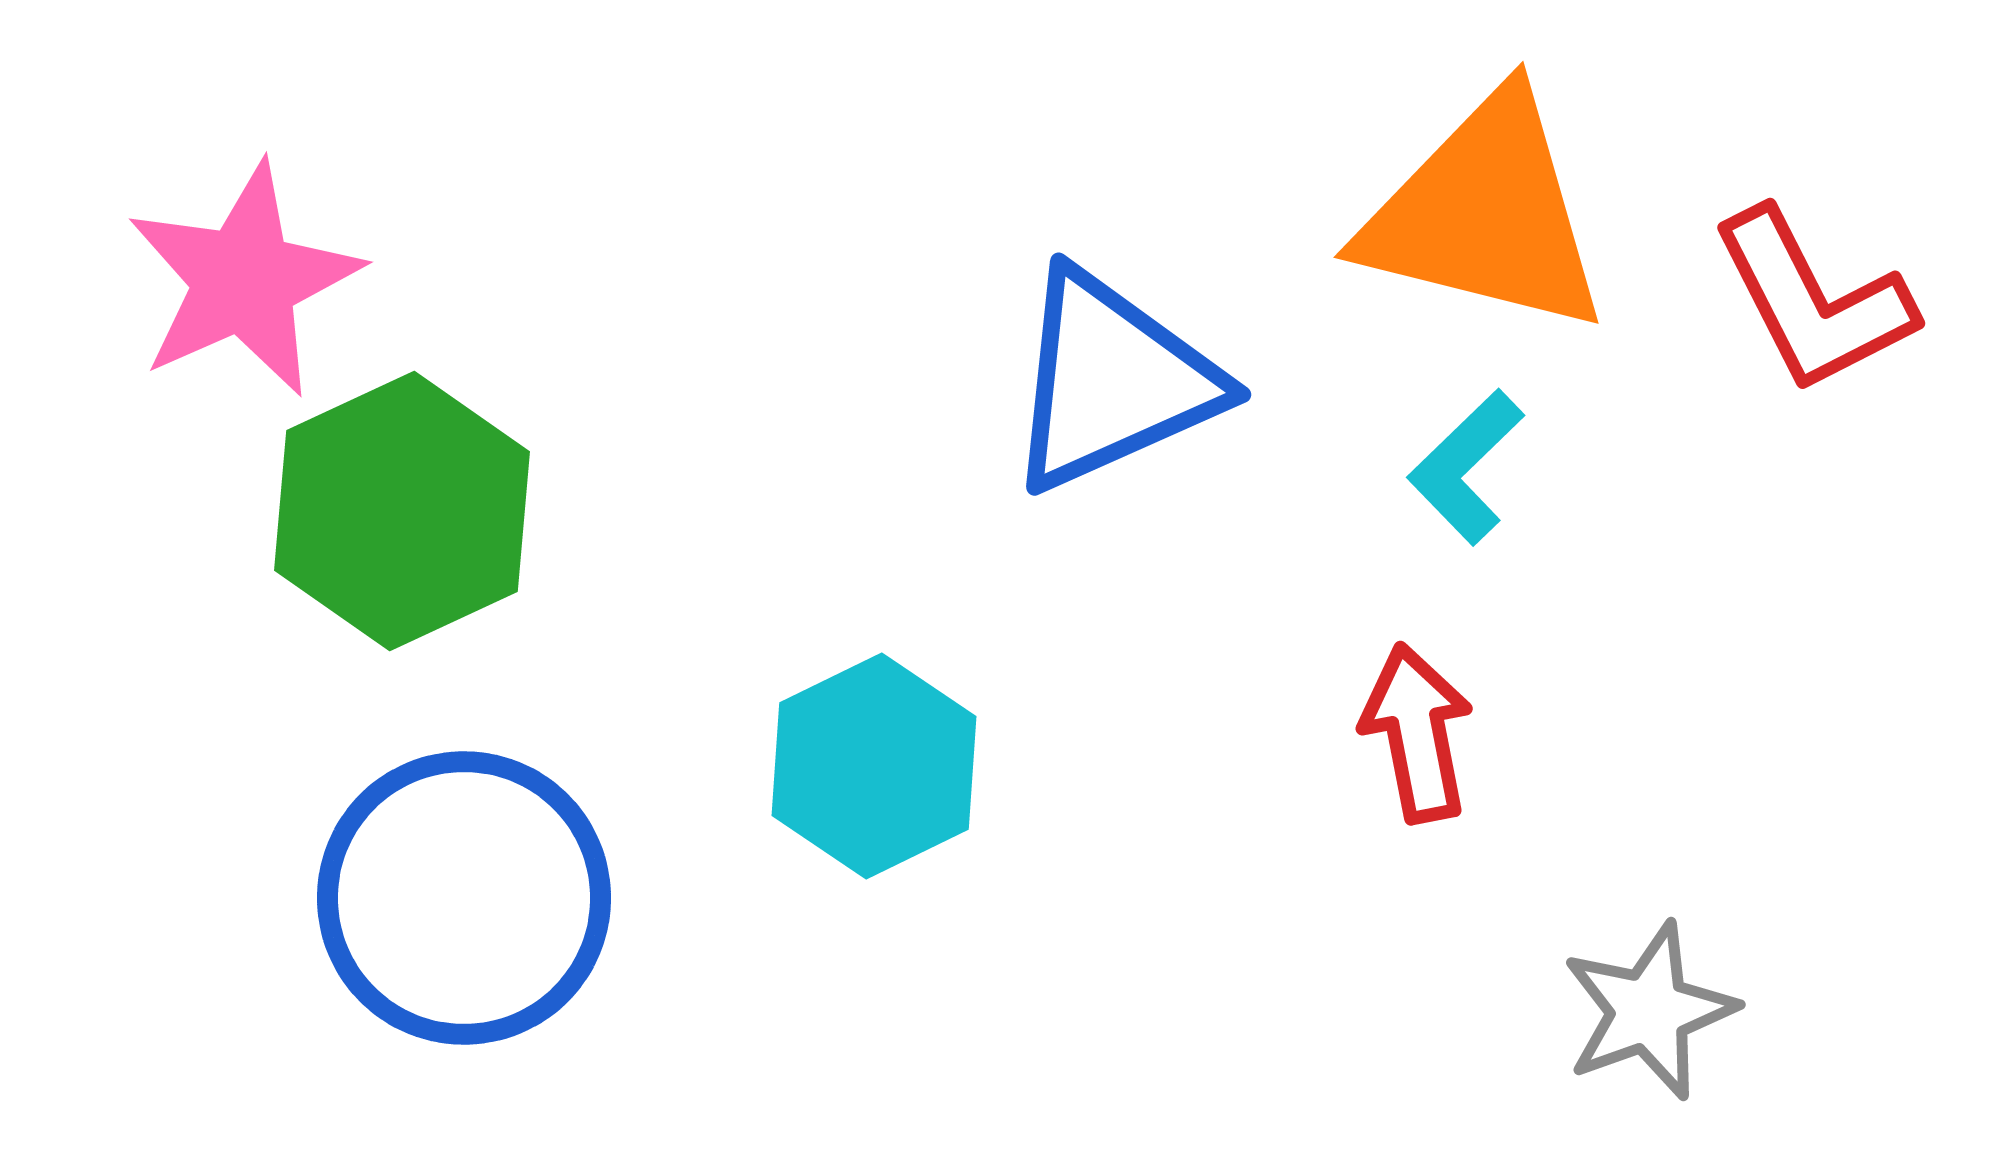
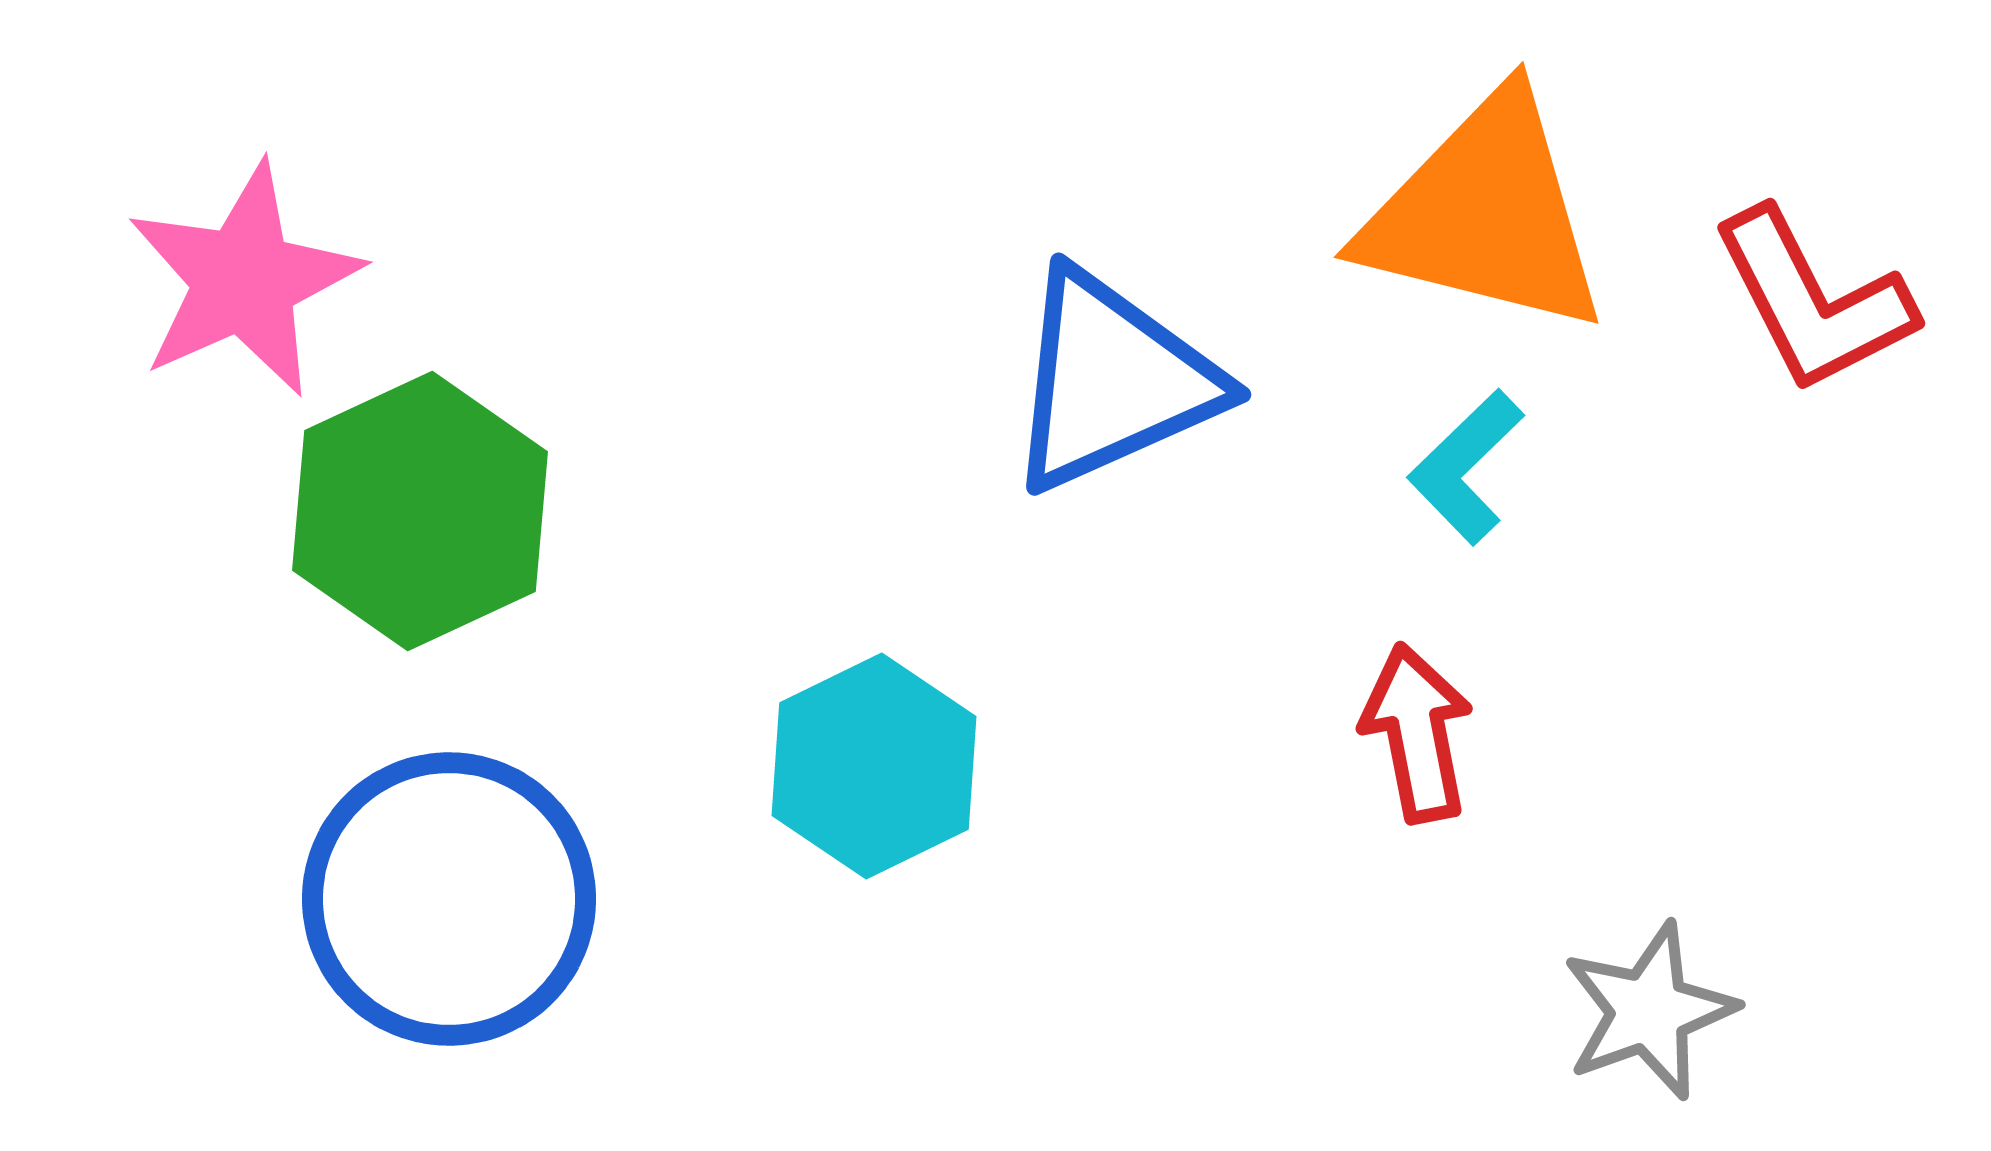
green hexagon: moved 18 px right
blue circle: moved 15 px left, 1 px down
